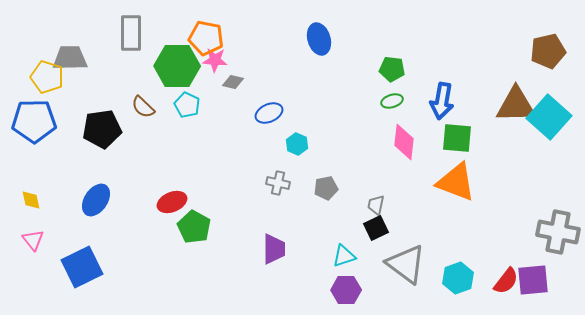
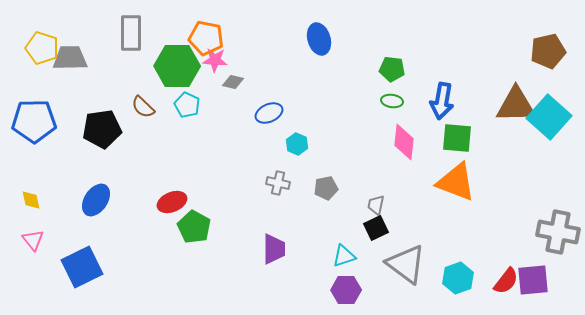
yellow pentagon at (47, 77): moved 5 px left, 29 px up
green ellipse at (392, 101): rotated 25 degrees clockwise
